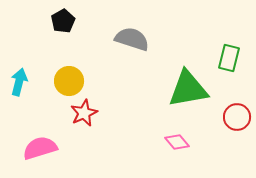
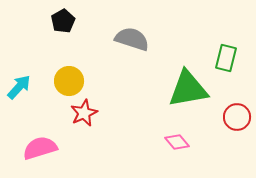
green rectangle: moved 3 px left
cyan arrow: moved 5 px down; rotated 28 degrees clockwise
